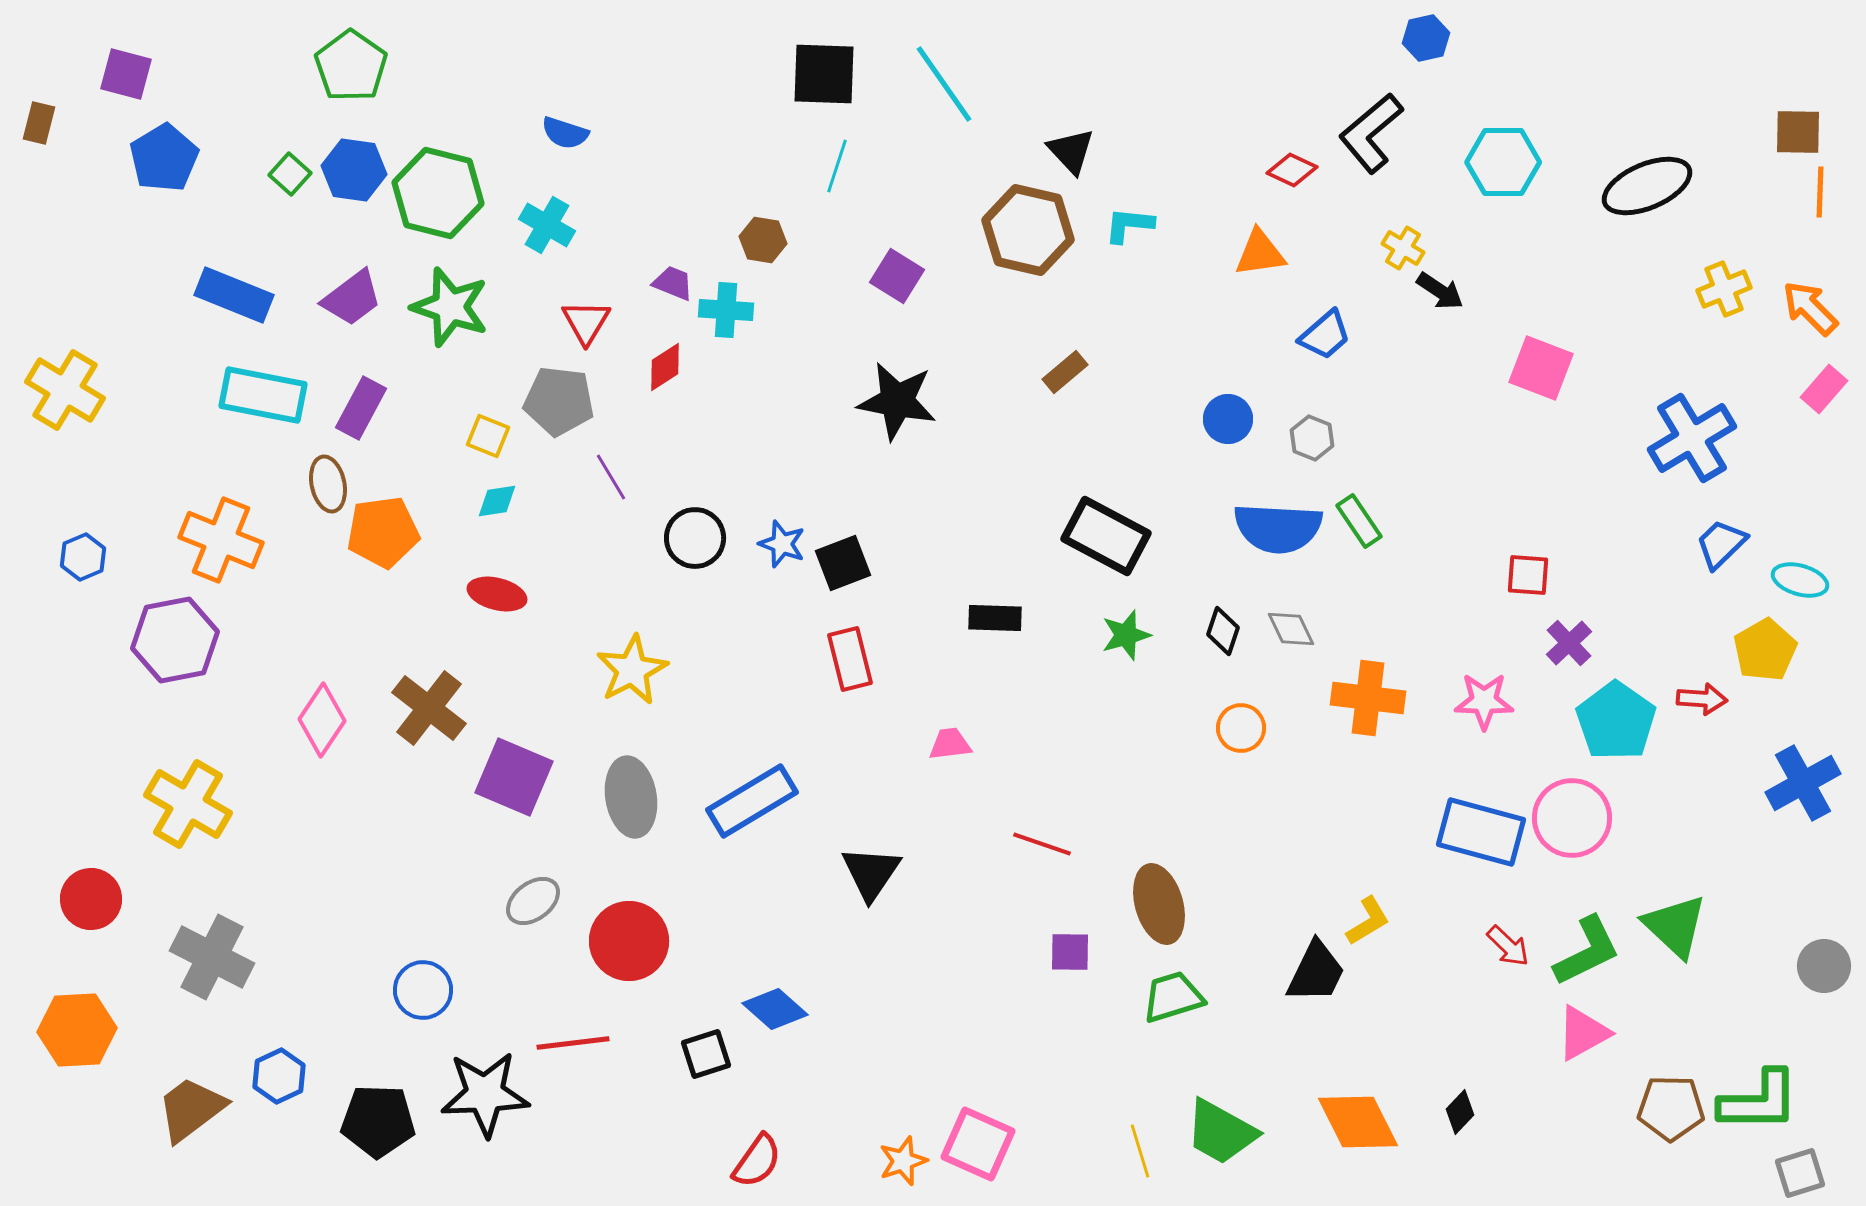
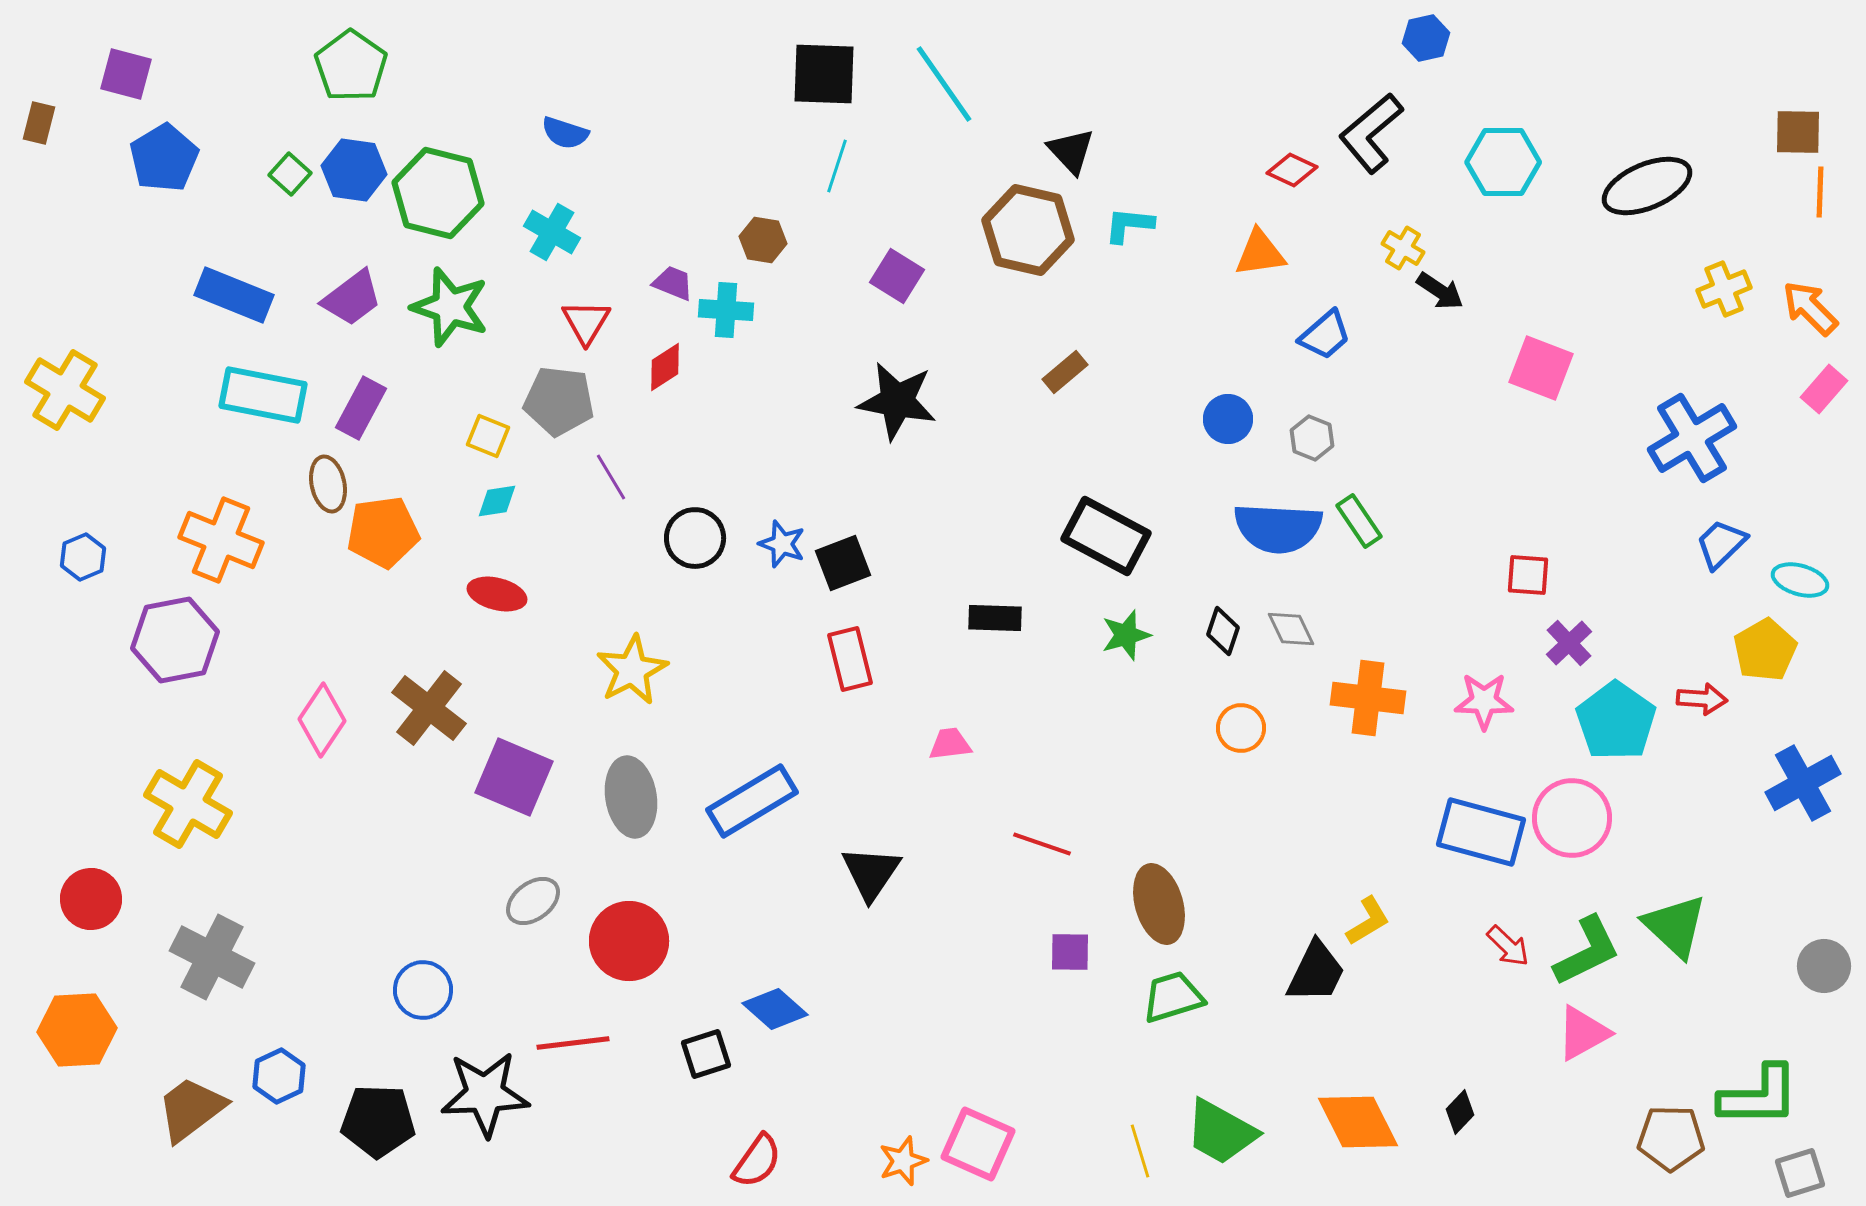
cyan cross at (547, 225): moved 5 px right, 7 px down
green L-shape at (1759, 1101): moved 5 px up
brown pentagon at (1671, 1108): moved 30 px down
